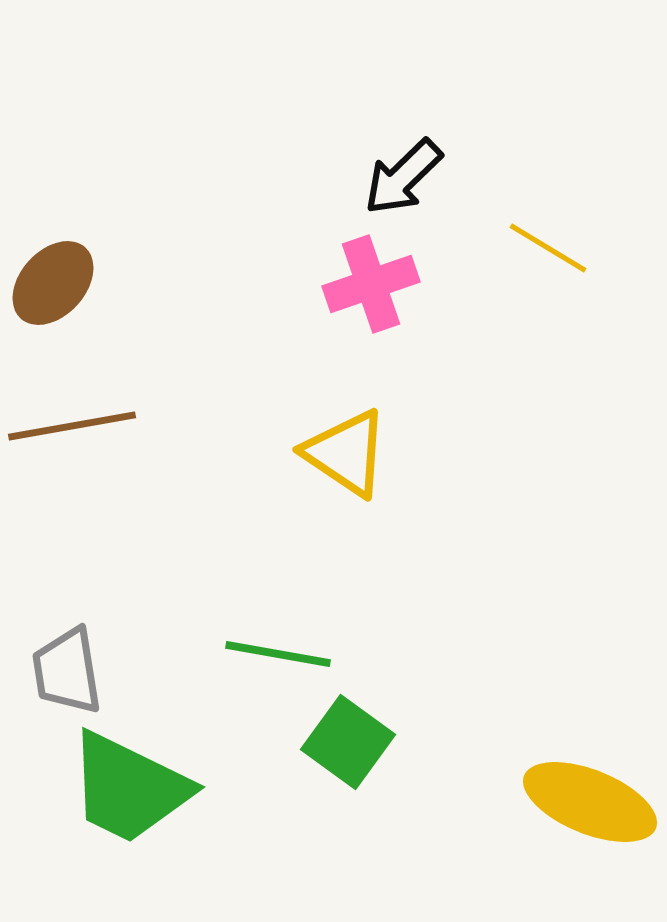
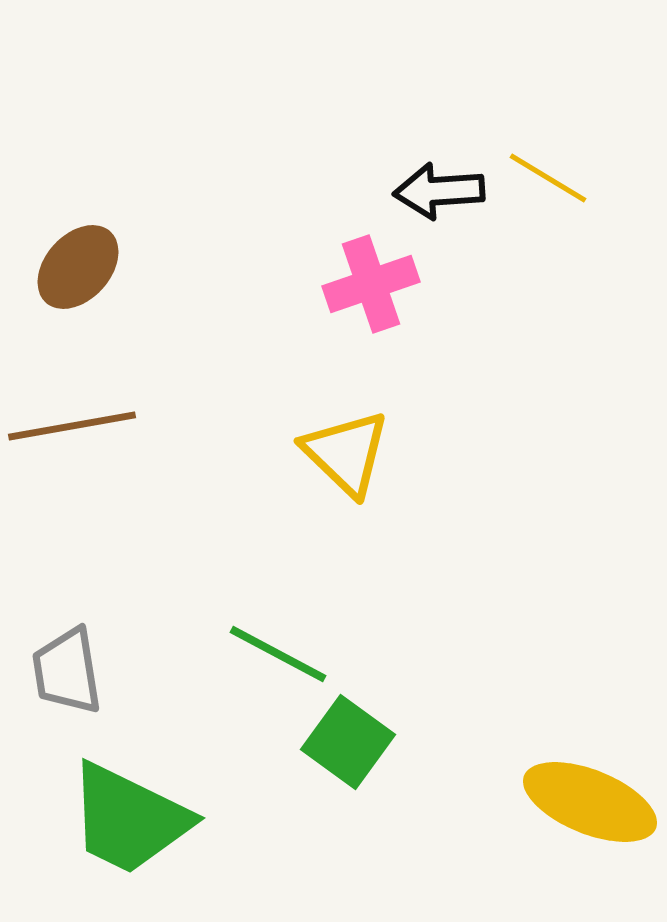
black arrow: moved 36 px right, 14 px down; rotated 40 degrees clockwise
yellow line: moved 70 px up
brown ellipse: moved 25 px right, 16 px up
yellow triangle: rotated 10 degrees clockwise
green line: rotated 18 degrees clockwise
green trapezoid: moved 31 px down
